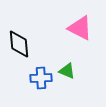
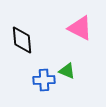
black diamond: moved 3 px right, 4 px up
blue cross: moved 3 px right, 2 px down
